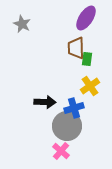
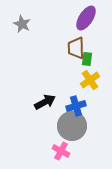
yellow cross: moved 6 px up
black arrow: rotated 30 degrees counterclockwise
blue cross: moved 2 px right, 2 px up
gray circle: moved 5 px right
pink cross: rotated 12 degrees counterclockwise
